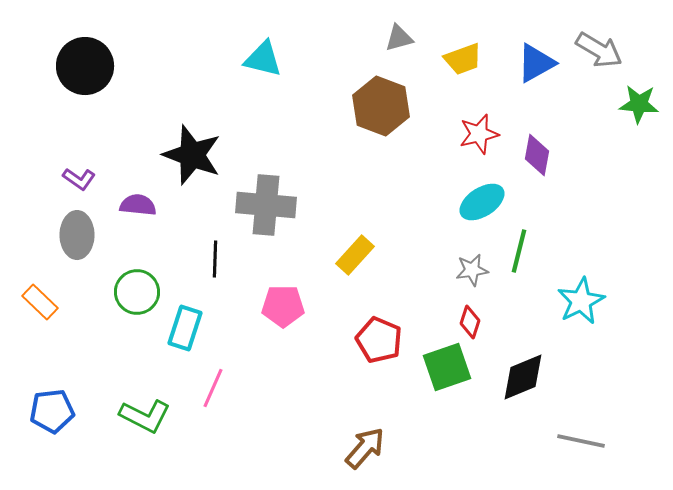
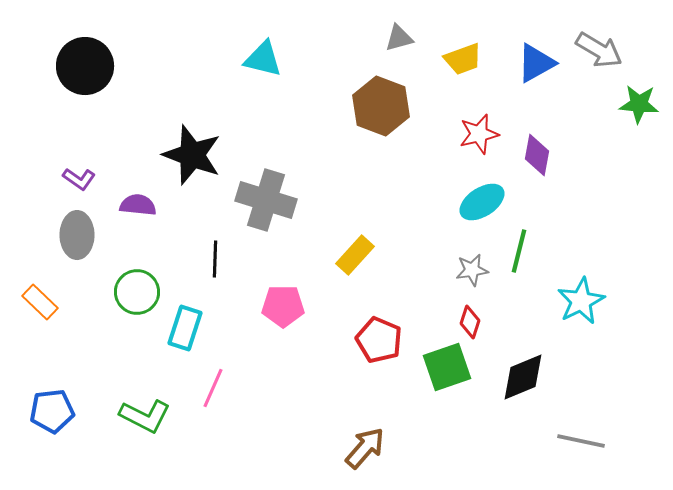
gray cross: moved 5 px up; rotated 12 degrees clockwise
